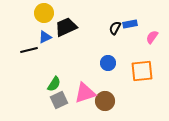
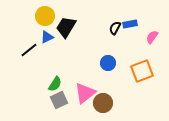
yellow circle: moved 1 px right, 3 px down
black trapezoid: rotated 35 degrees counterclockwise
blue triangle: moved 2 px right
black line: rotated 24 degrees counterclockwise
orange square: rotated 15 degrees counterclockwise
green semicircle: moved 1 px right
pink triangle: rotated 20 degrees counterclockwise
brown circle: moved 2 px left, 2 px down
